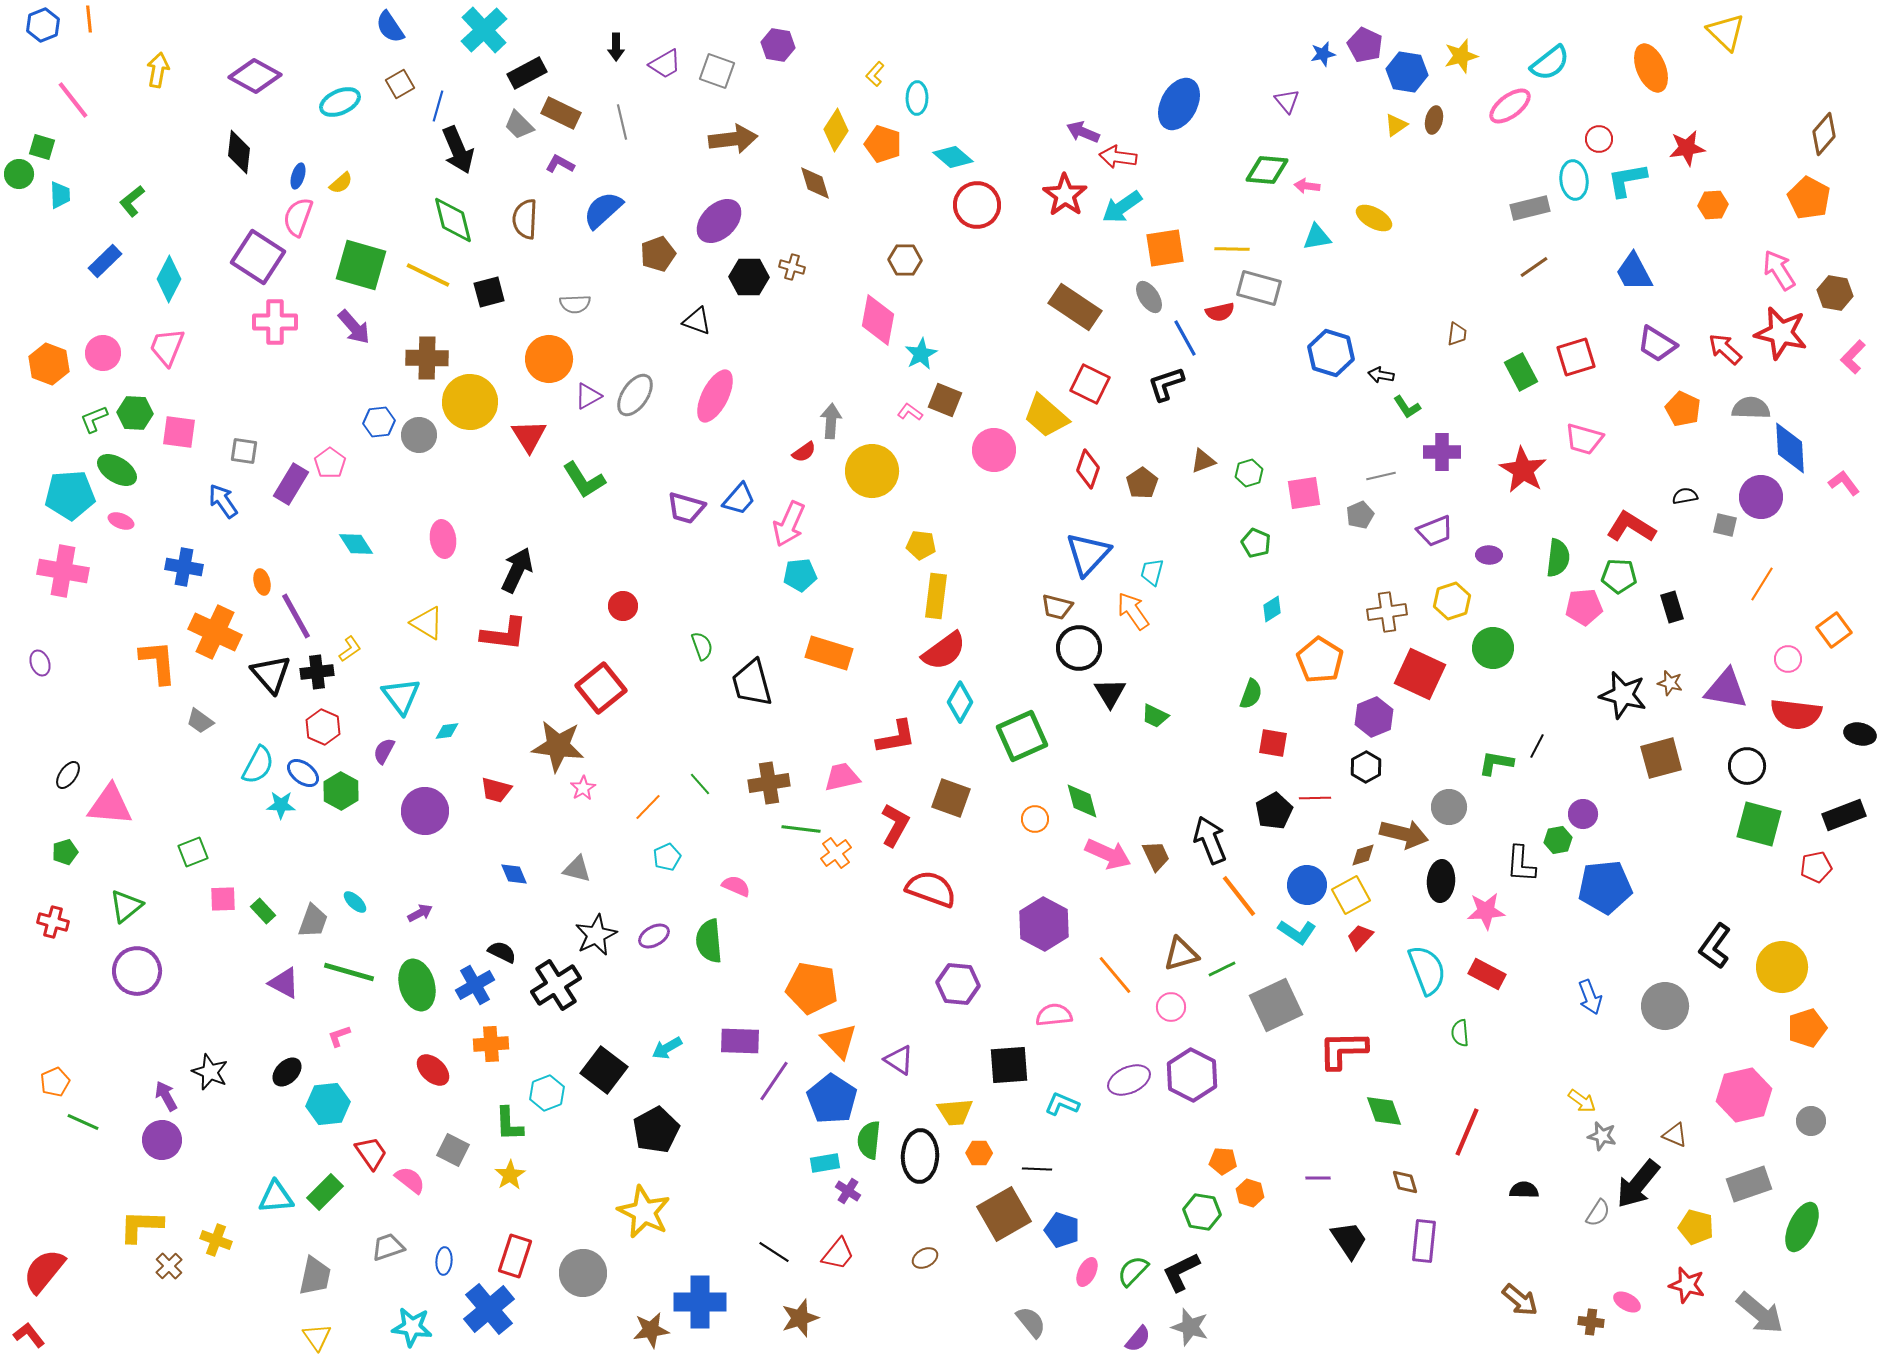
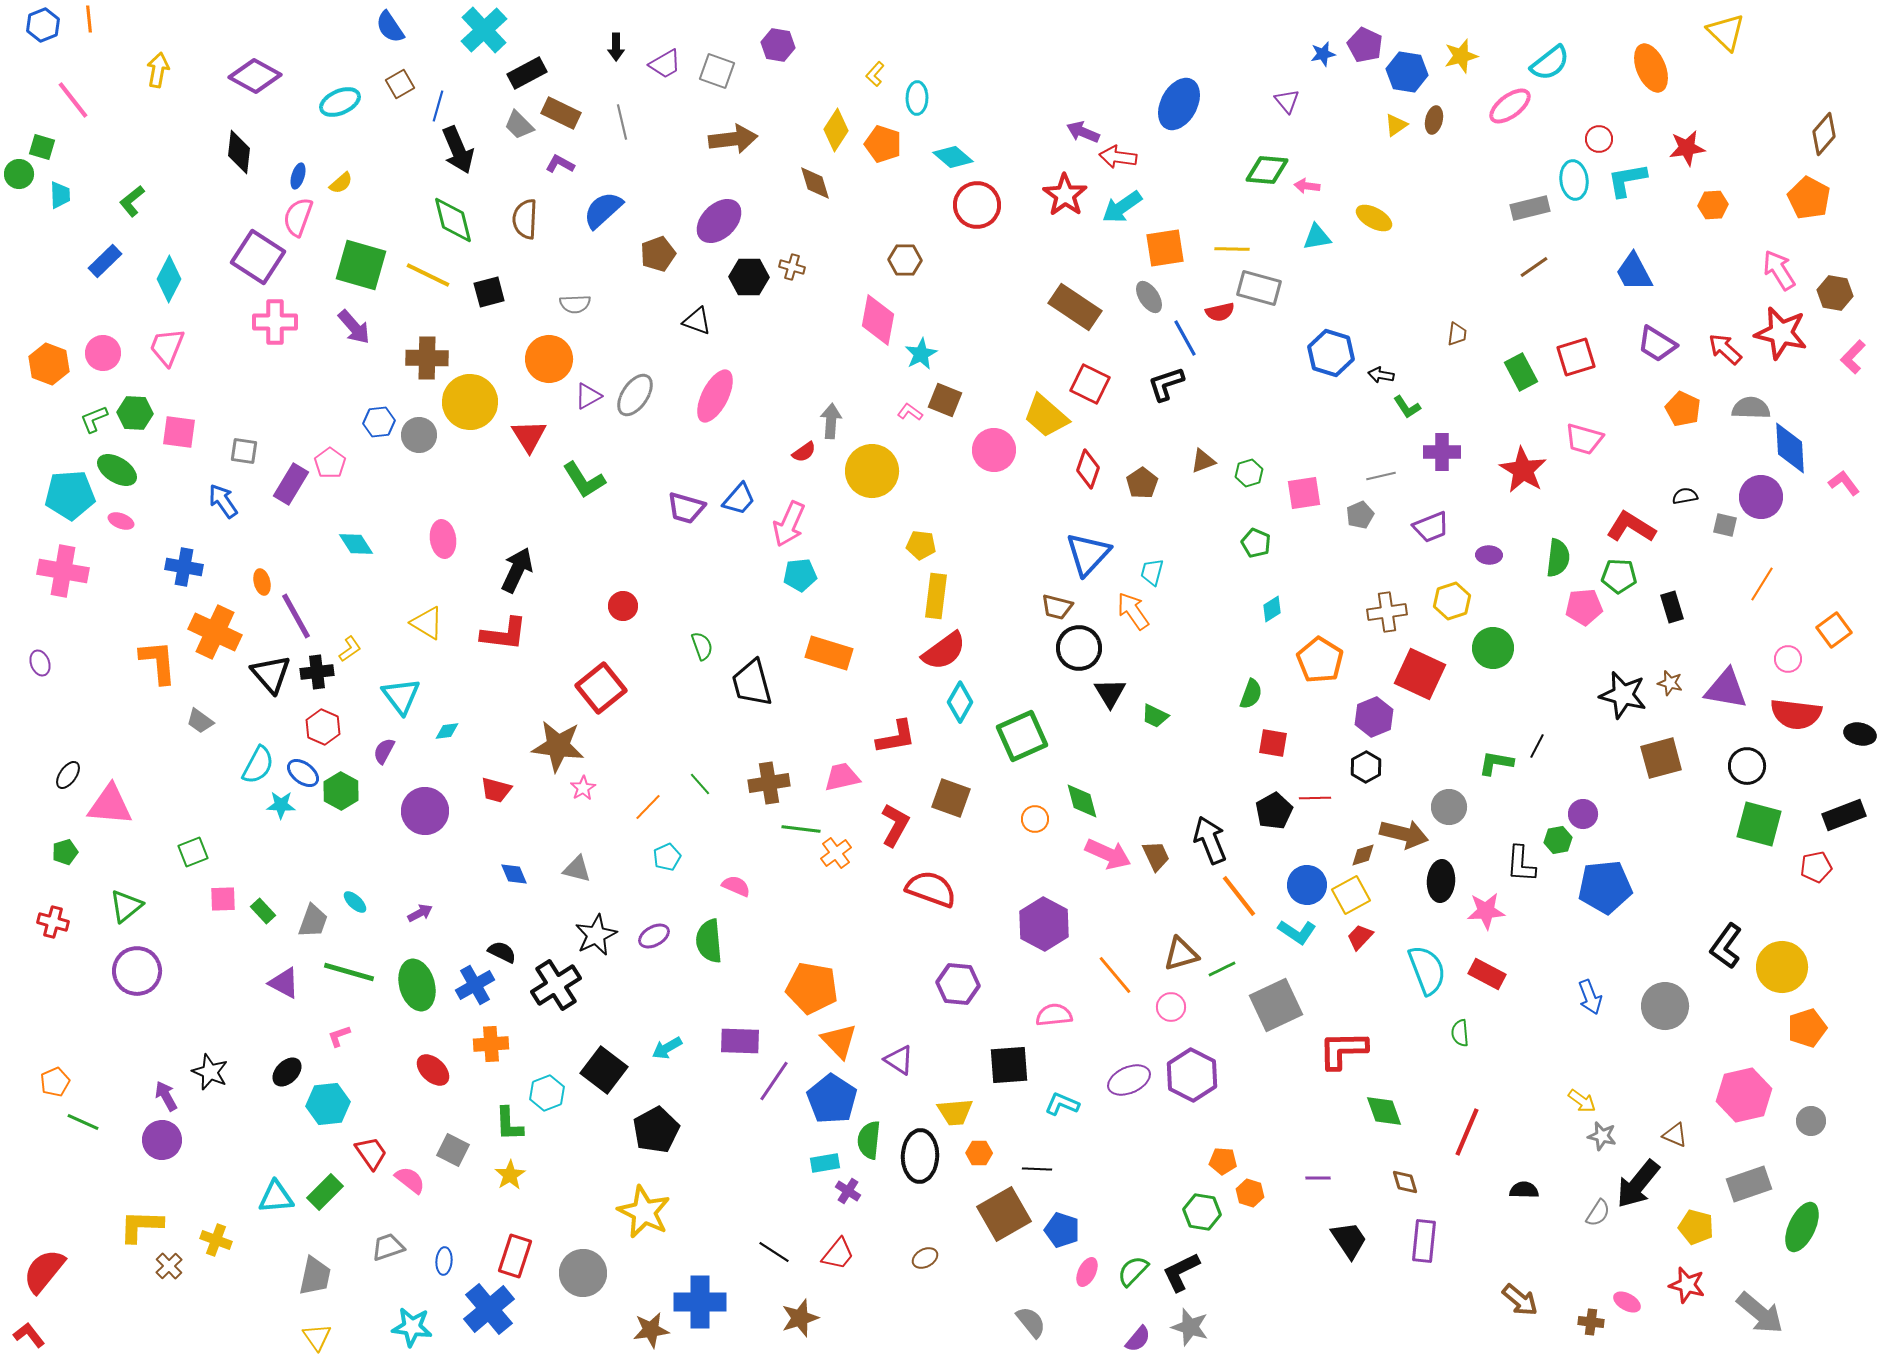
purple trapezoid at (1435, 531): moved 4 px left, 4 px up
black L-shape at (1715, 946): moved 11 px right
